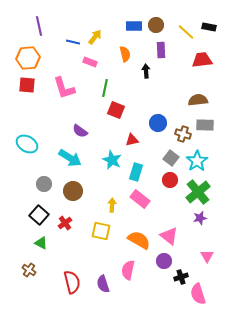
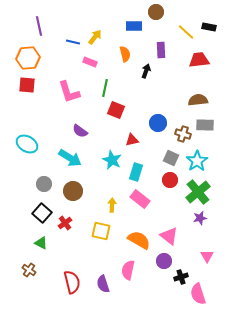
brown circle at (156, 25): moved 13 px up
red trapezoid at (202, 60): moved 3 px left
black arrow at (146, 71): rotated 24 degrees clockwise
pink L-shape at (64, 88): moved 5 px right, 4 px down
gray square at (171, 158): rotated 14 degrees counterclockwise
black square at (39, 215): moved 3 px right, 2 px up
